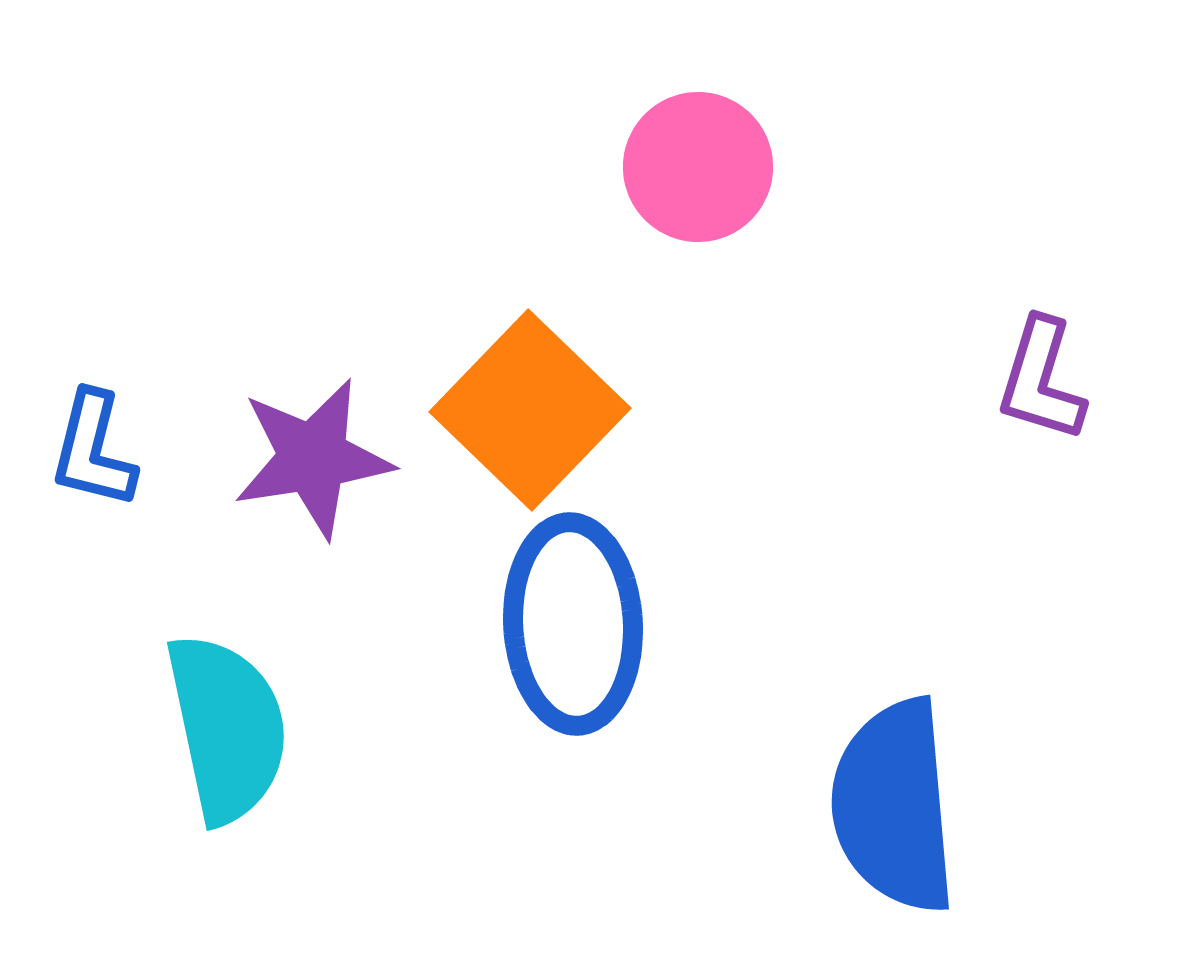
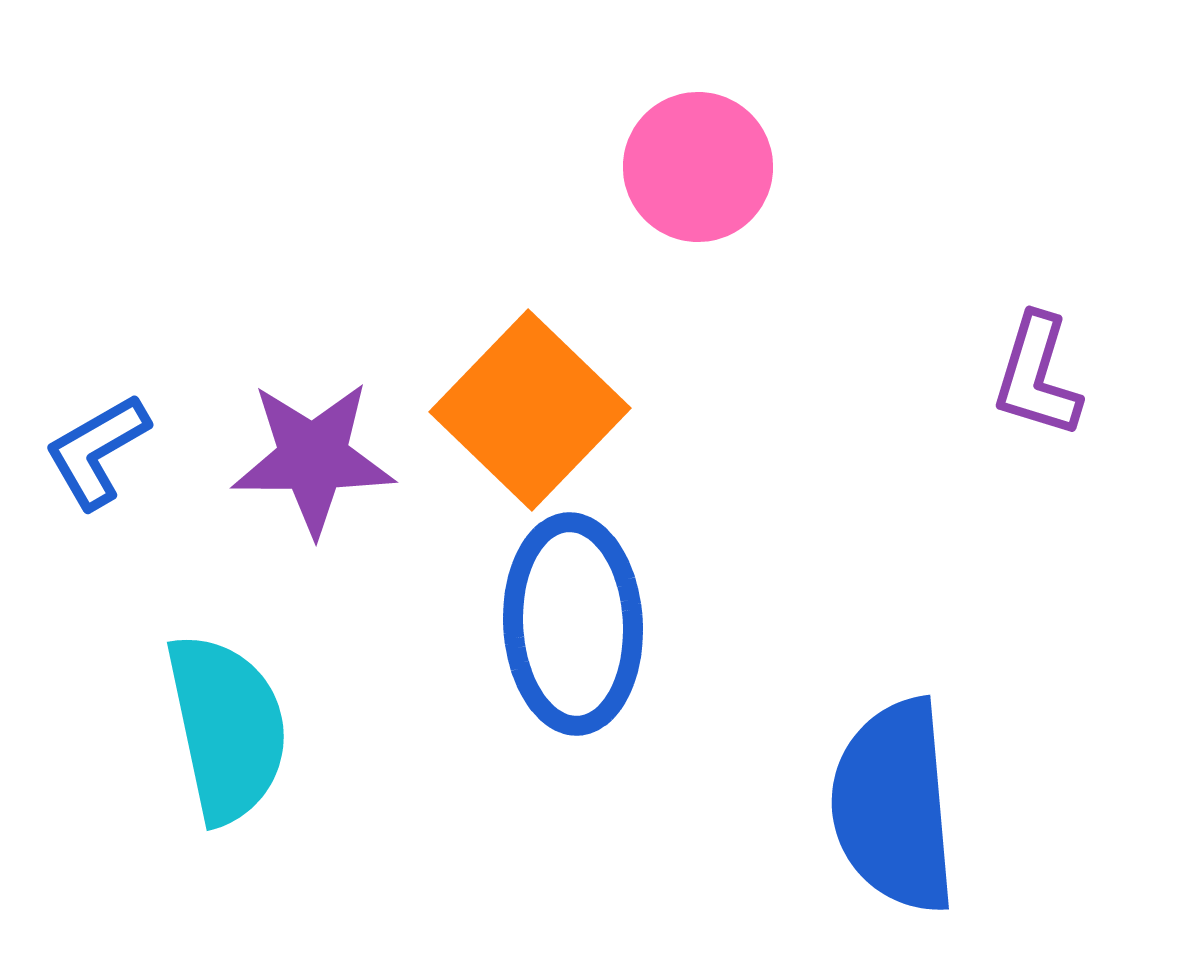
purple L-shape: moved 4 px left, 4 px up
blue L-shape: moved 4 px right, 1 px down; rotated 46 degrees clockwise
purple star: rotated 9 degrees clockwise
